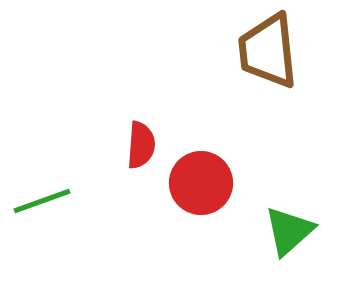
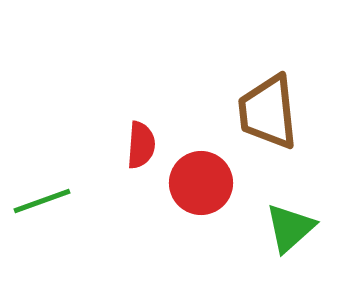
brown trapezoid: moved 61 px down
green triangle: moved 1 px right, 3 px up
